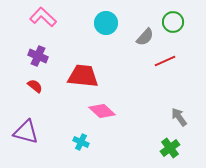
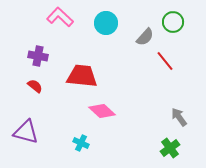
pink L-shape: moved 17 px right
purple cross: rotated 12 degrees counterclockwise
red line: rotated 75 degrees clockwise
red trapezoid: moved 1 px left
cyan cross: moved 1 px down
